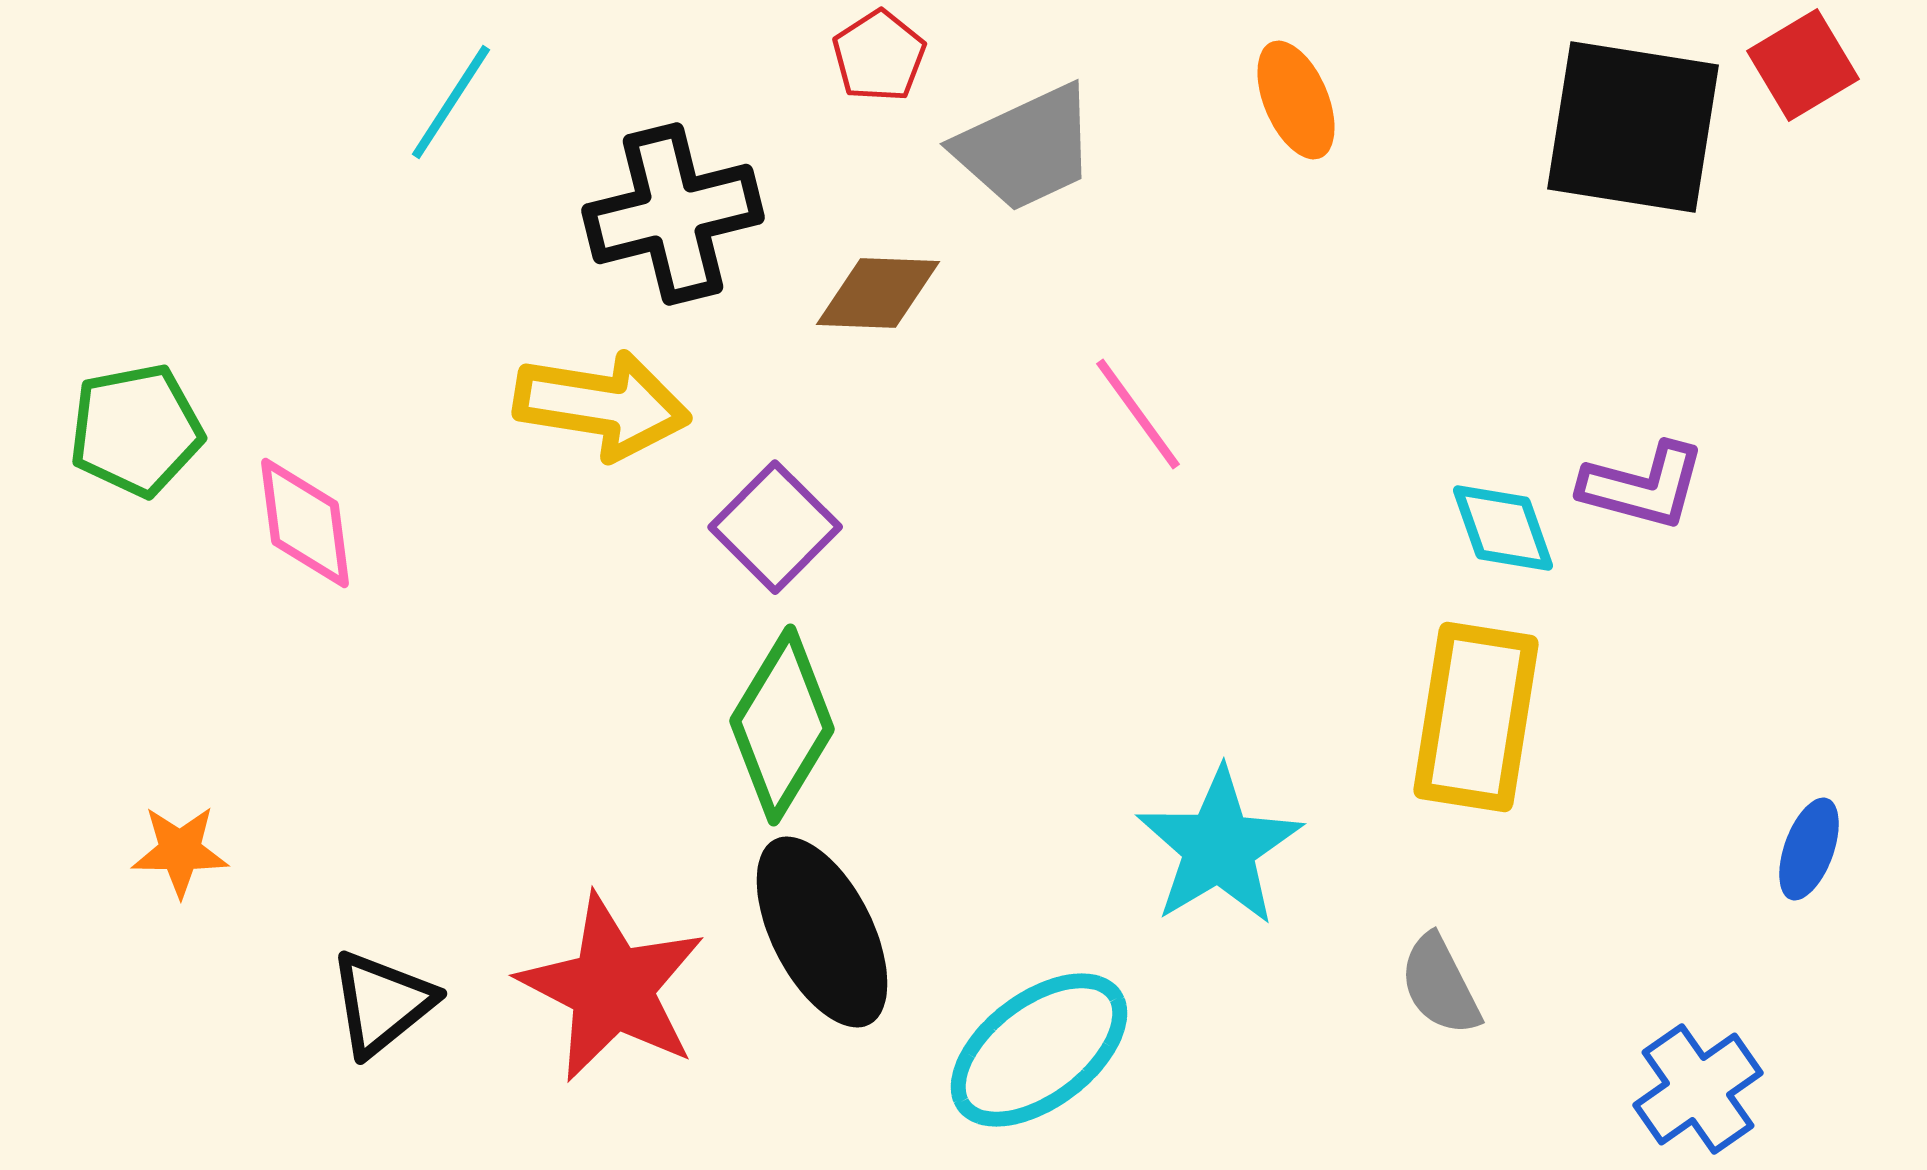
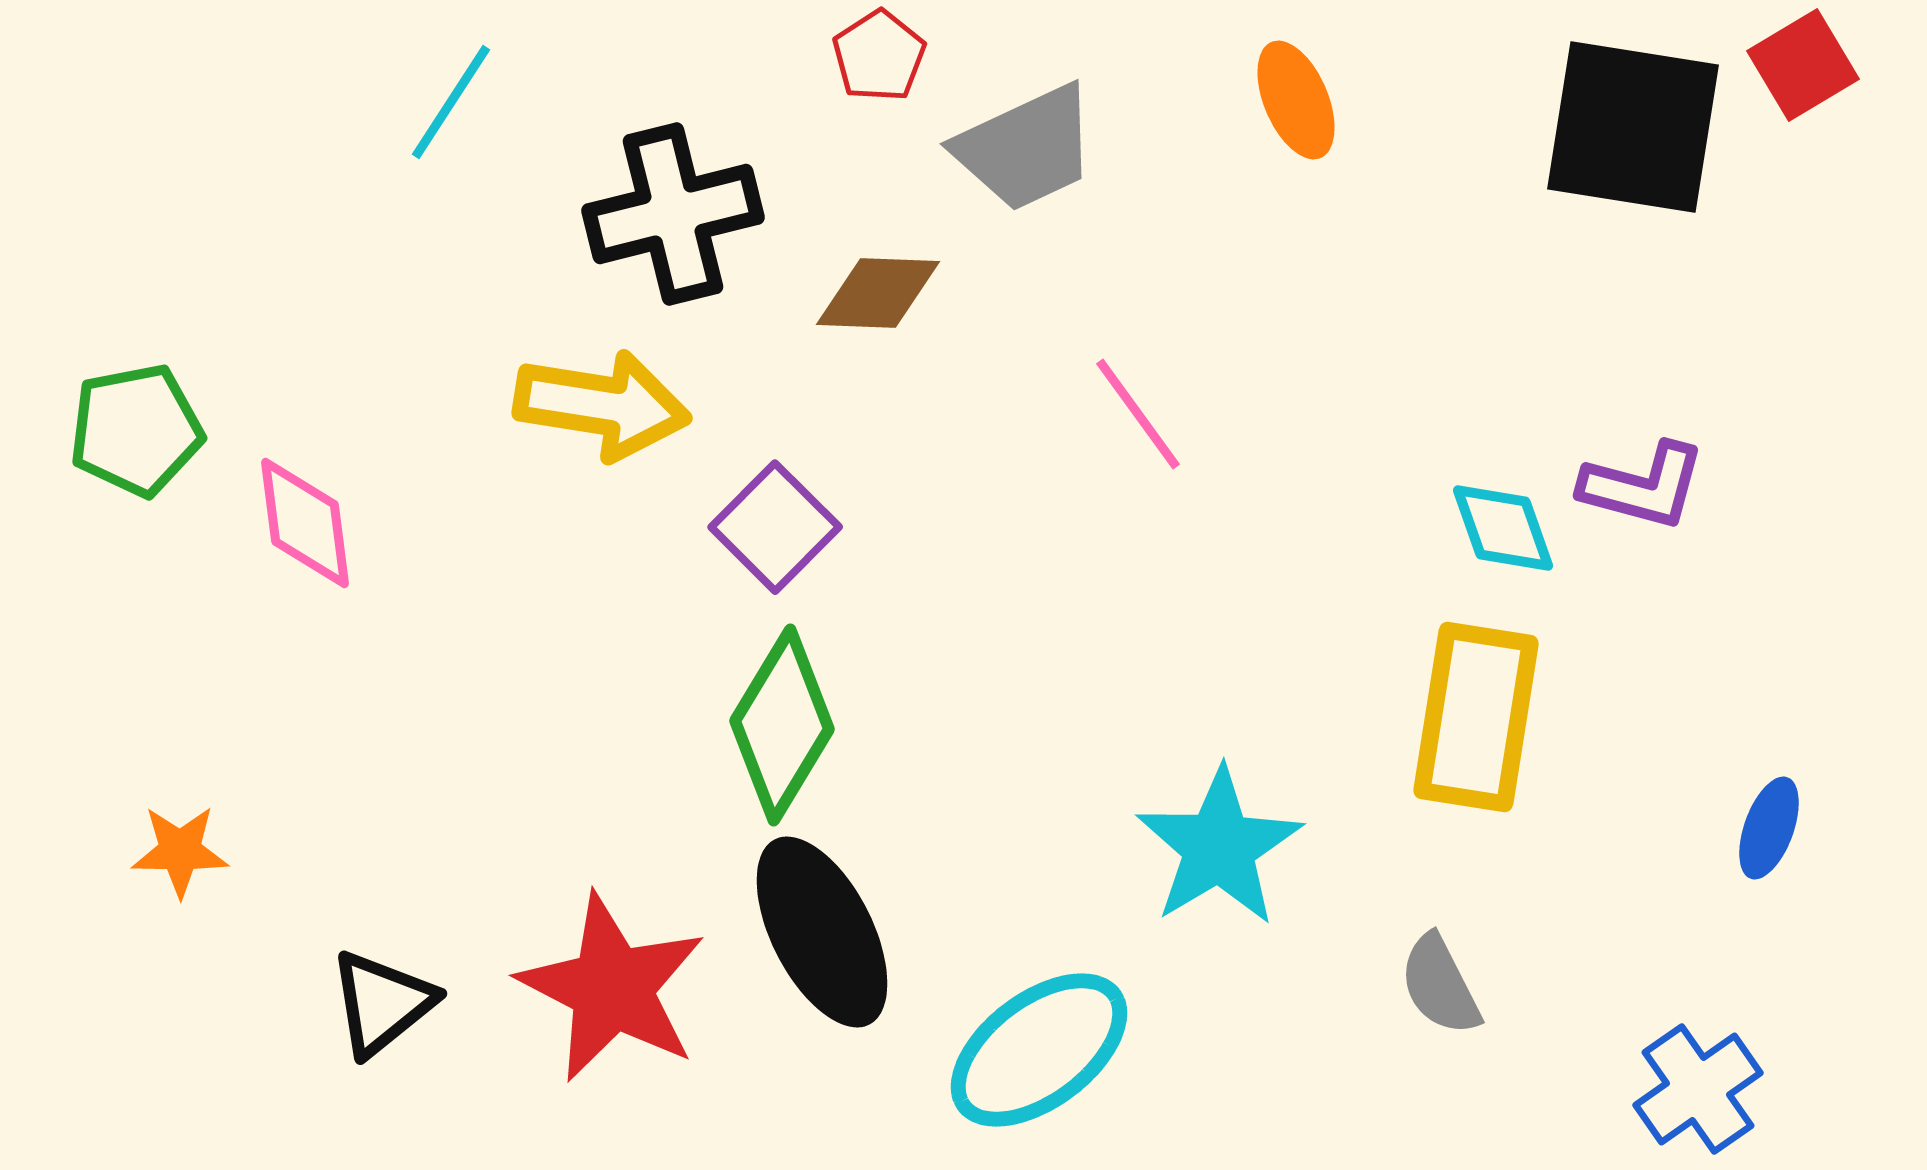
blue ellipse: moved 40 px left, 21 px up
